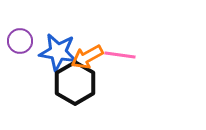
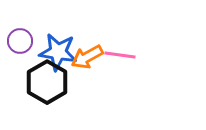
black hexagon: moved 28 px left, 1 px up
